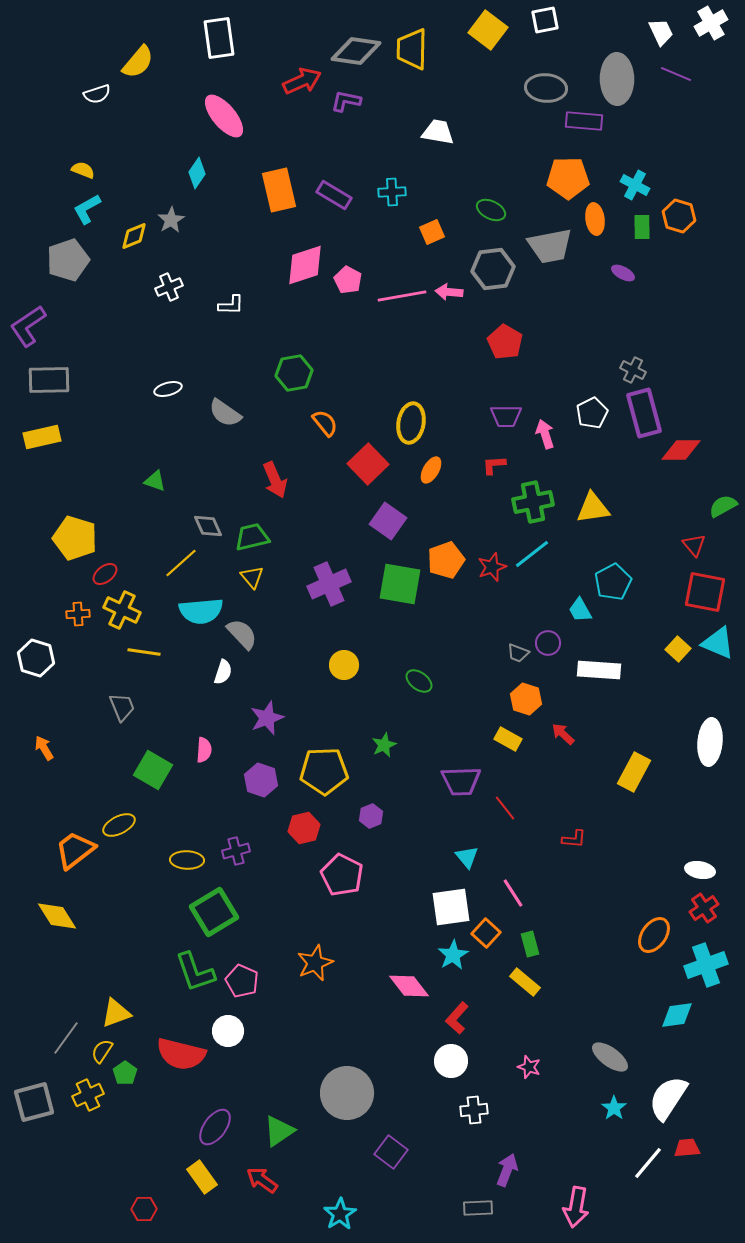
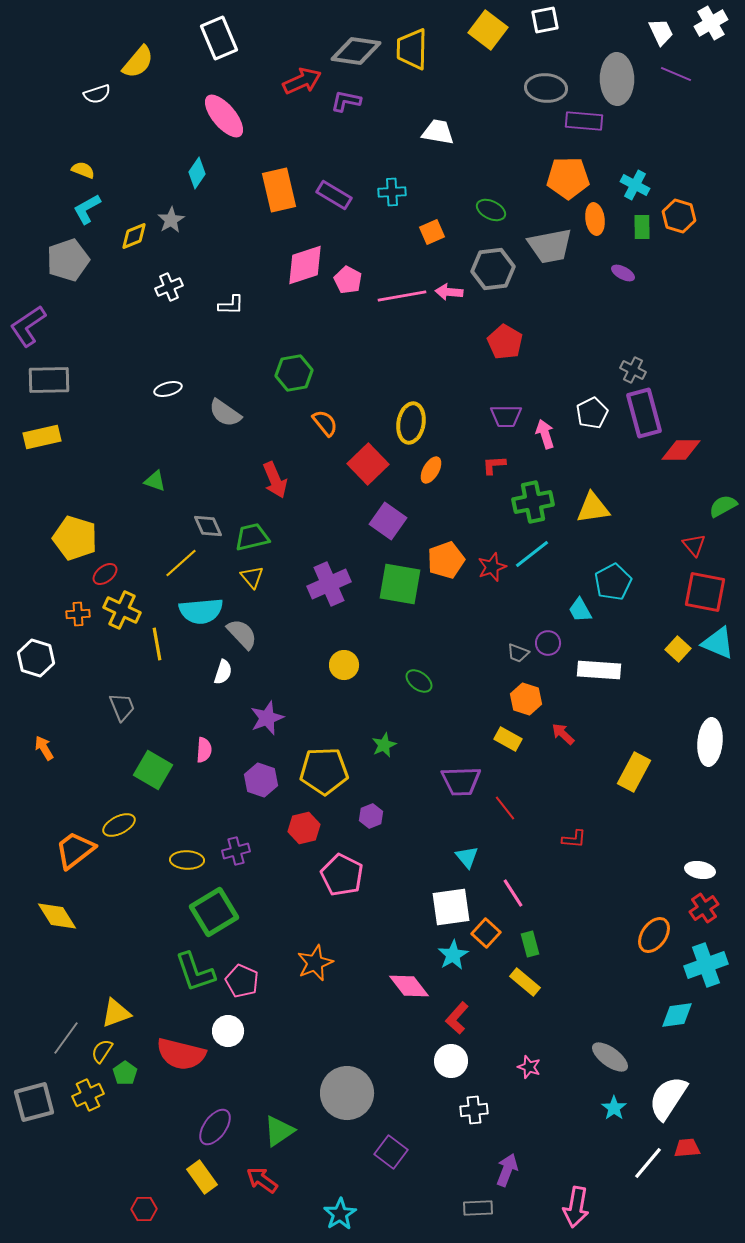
white rectangle at (219, 38): rotated 15 degrees counterclockwise
yellow line at (144, 652): moved 13 px right, 8 px up; rotated 72 degrees clockwise
